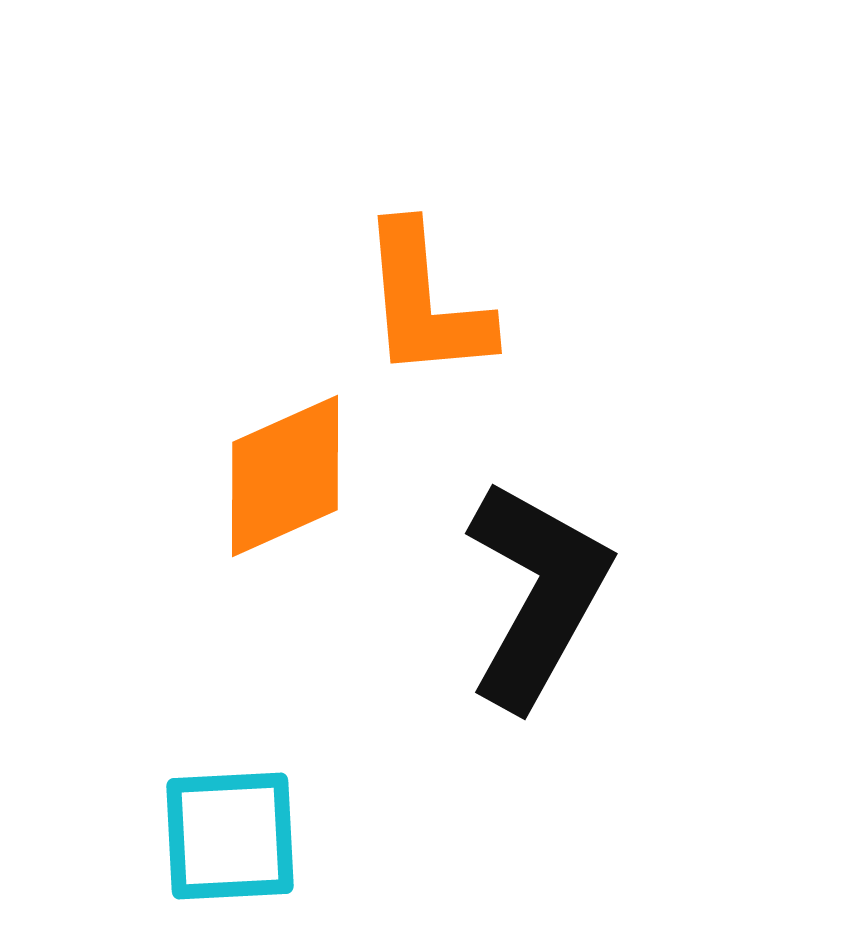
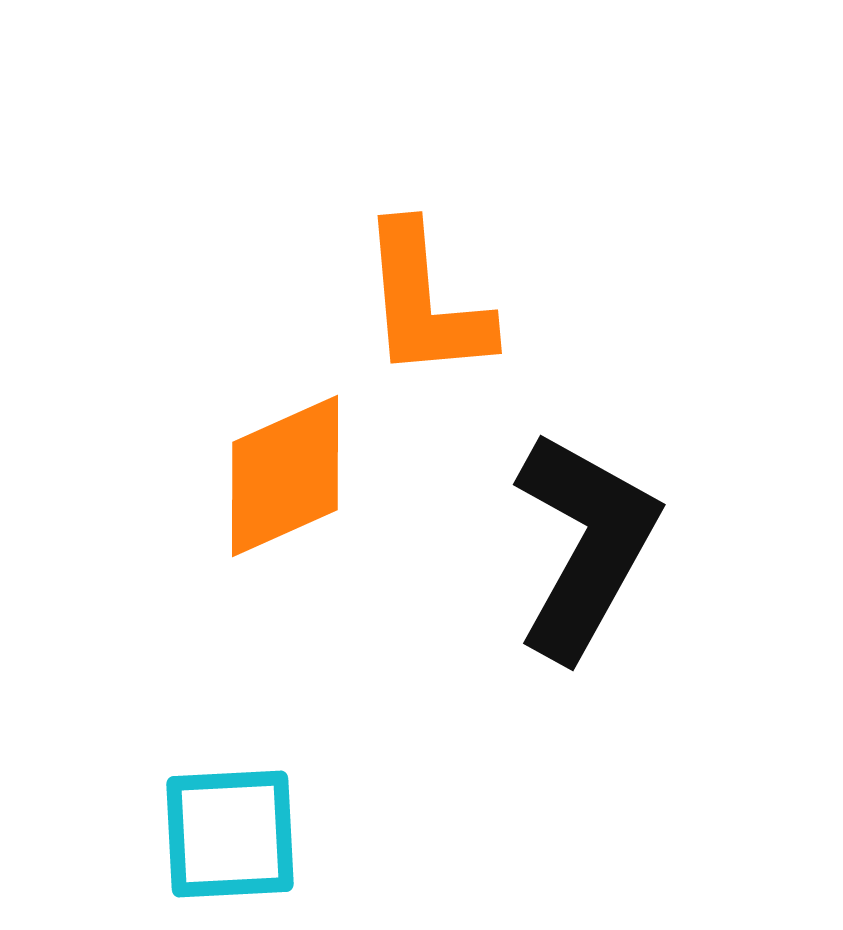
black L-shape: moved 48 px right, 49 px up
cyan square: moved 2 px up
